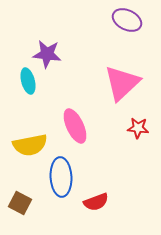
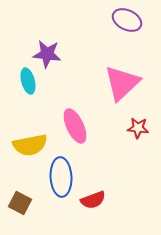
red semicircle: moved 3 px left, 2 px up
